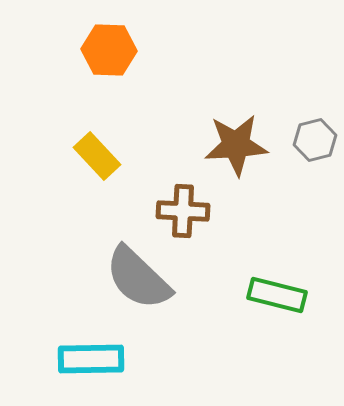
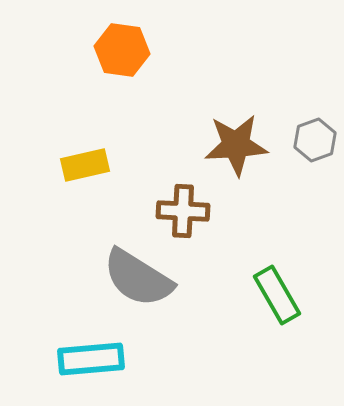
orange hexagon: moved 13 px right; rotated 6 degrees clockwise
gray hexagon: rotated 6 degrees counterclockwise
yellow rectangle: moved 12 px left, 9 px down; rotated 60 degrees counterclockwise
gray semicircle: rotated 12 degrees counterclockwise
green rectangle: rotated 46 degrees clockwise
cyan rectangle: rotated 4 degrees counterclockwise
